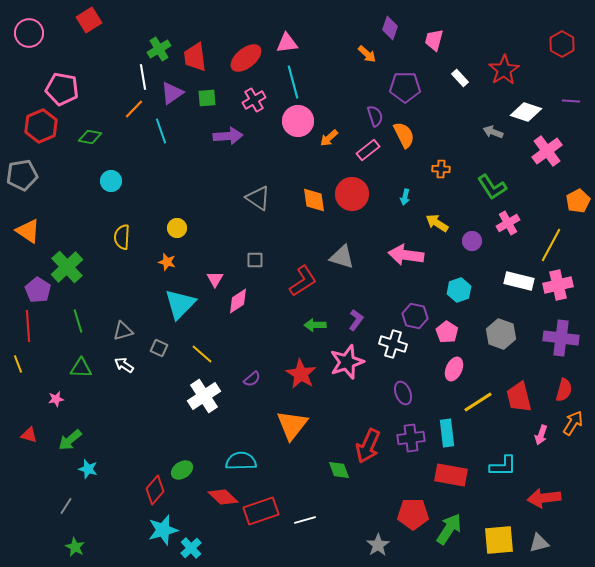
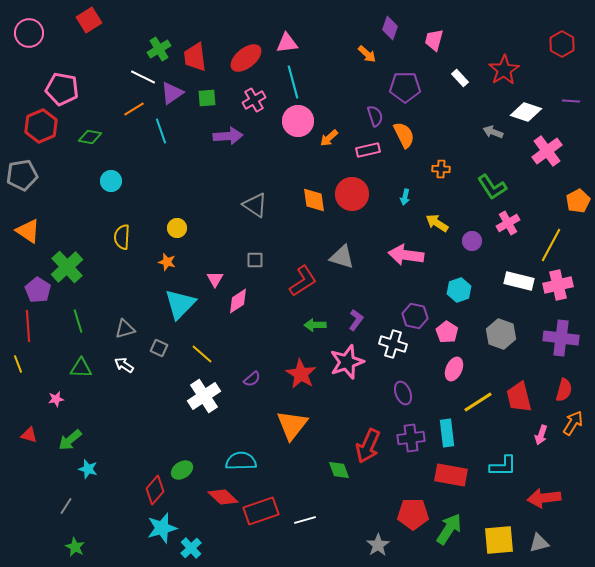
white line at (143, 77): rotated 55 degrees counterclockwise
orange line at (134, 109): rotated 15 degrees clockwise
pink rectangle at (368, 150): rotated 25 degrees clockwise
gray triangle at (258, 198): moved 3 px left, 7 px down
gray triangle at (123, 331): moved 2 px right, 2 px up
cyan star at (163, 530): moved 1 px left, 2 px up
